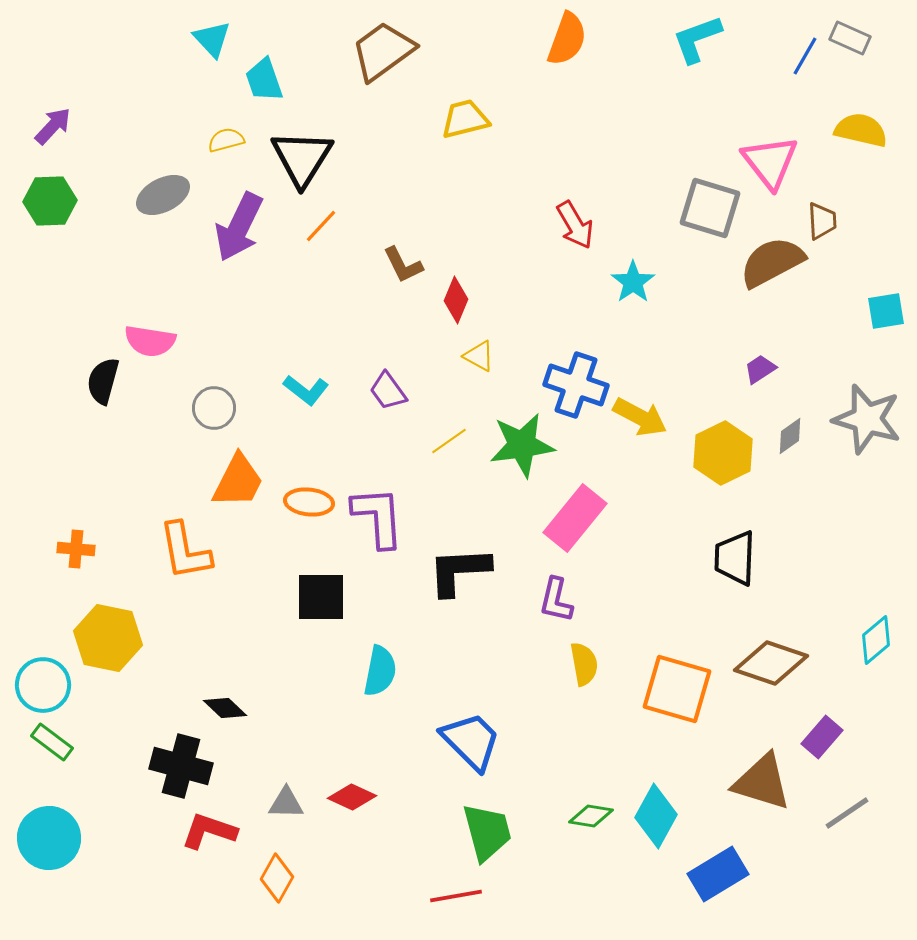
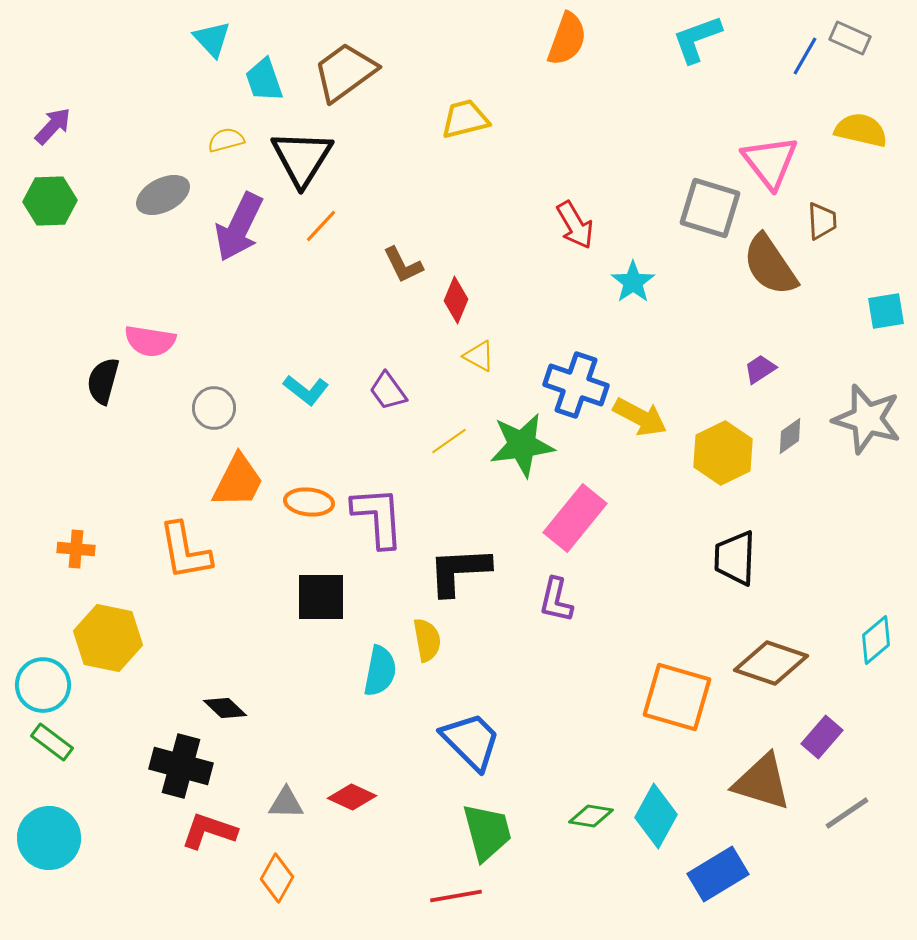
brown trapezoid at (383, 51): moved 38 px left, 21 px down
brown semicircle at (772, 262): moved 2 px left, 3 px down; rotated 96 degrees counterclockwise
yellow semicircle at (584, 664): moved 157 px left, 24 px up
orange square at (677, 689): moved 8 px down
